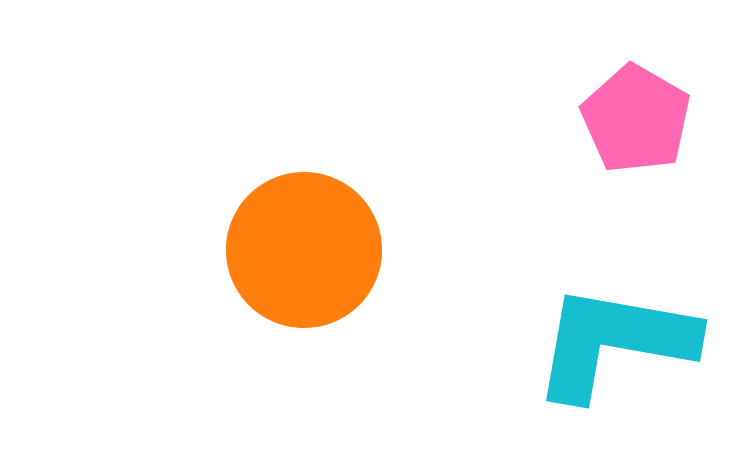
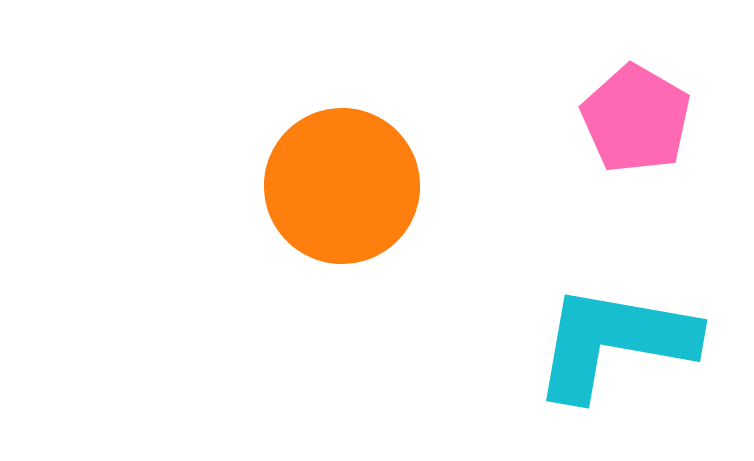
orange circle: moved 38 px right, 64 px up
